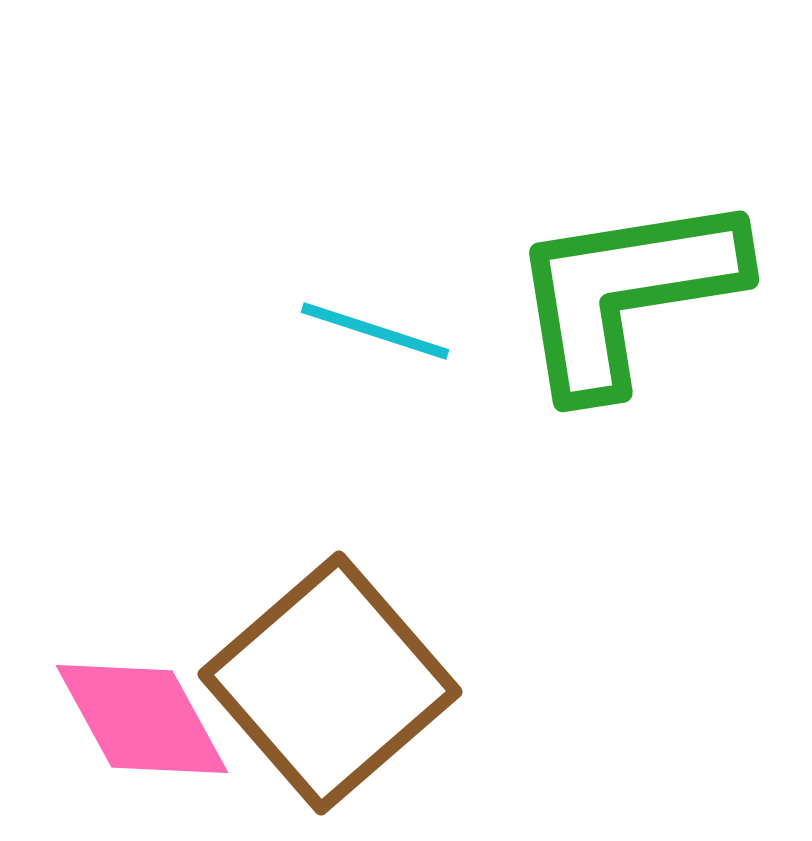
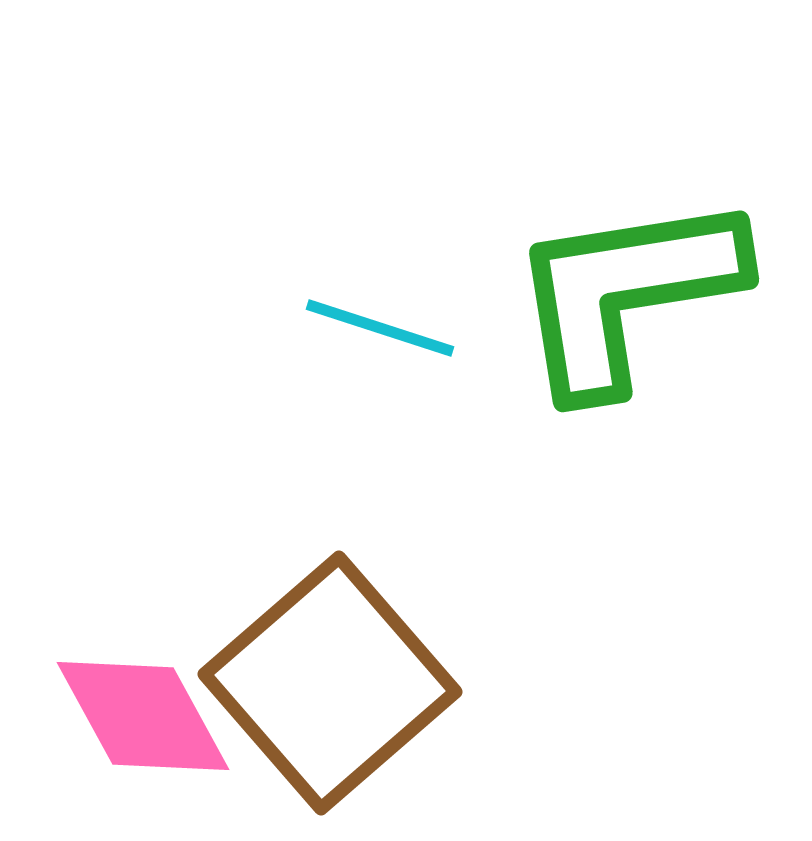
cyan line: moved 5 px right, 3 px up
pink diamond: moved 1 px right, 3 px up
